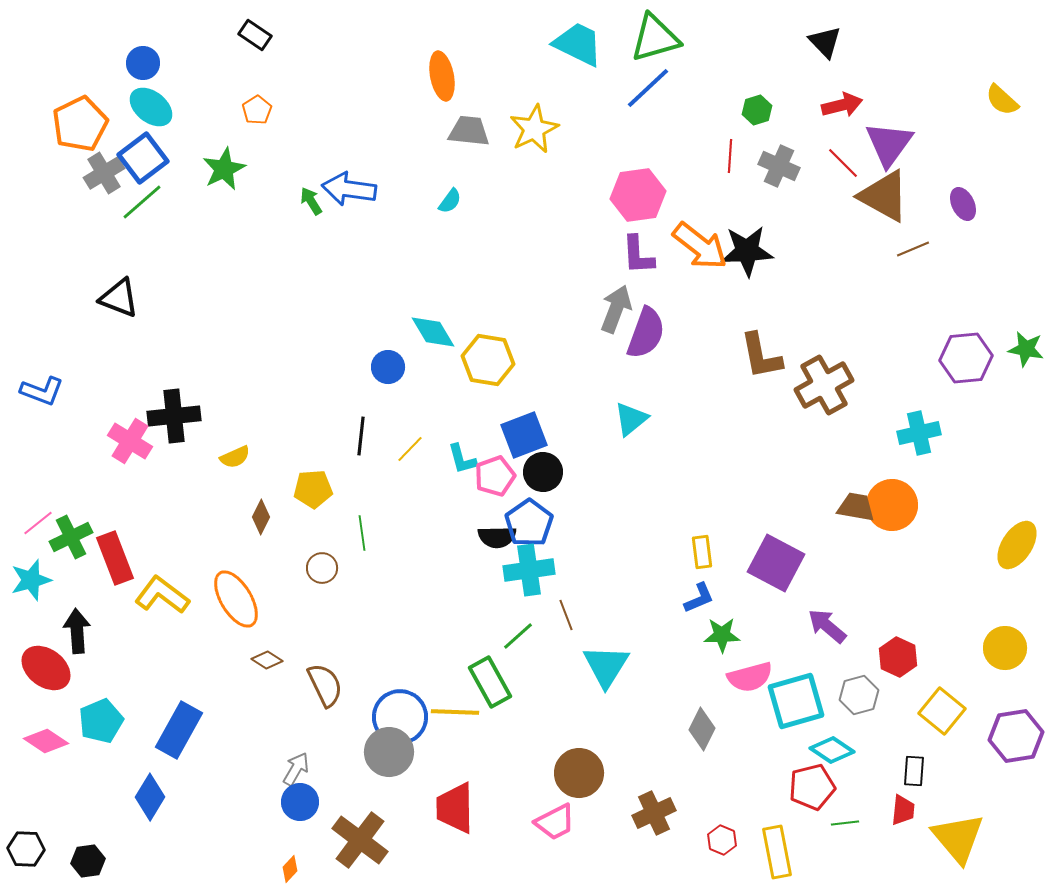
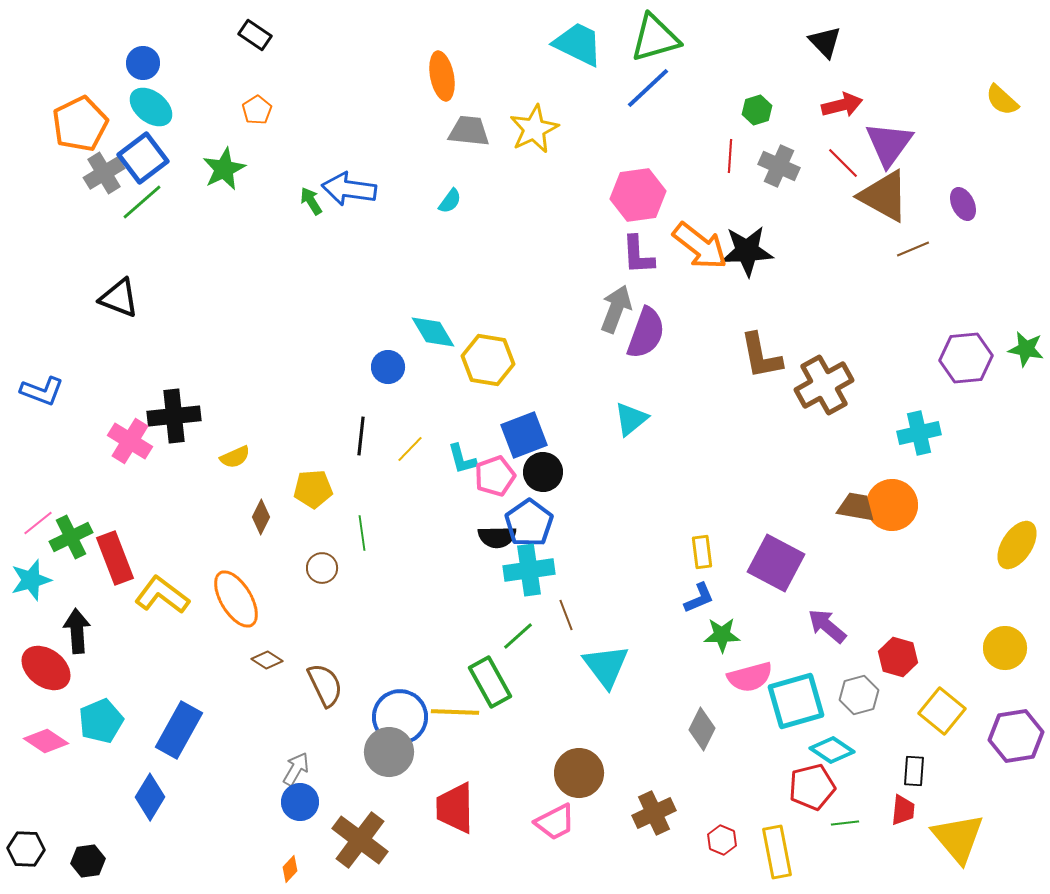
red hexagon at (898, 657): rotated 9 degrees counterclockwise
cyan triangle at (606, 666): rotated 9 degrees counterclockwise
